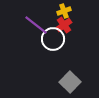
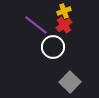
white circle: moved 8 px down
